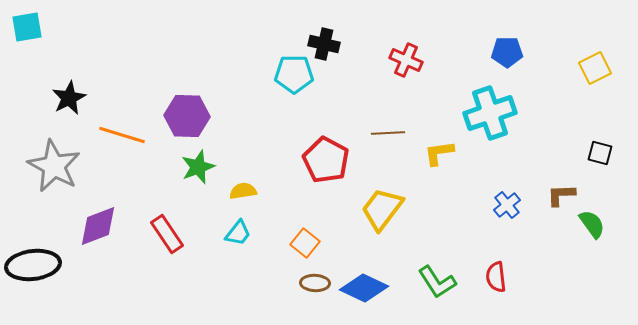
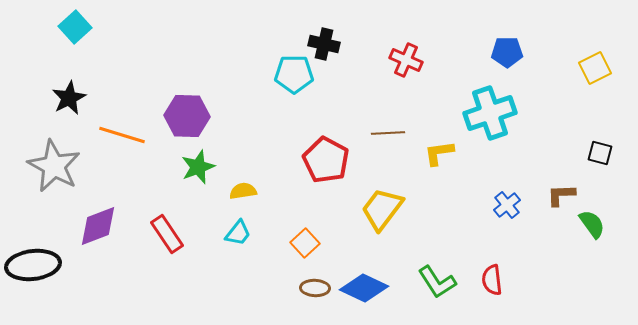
cyan square: moved 48 px right; rotated 32 degrees counterclockwise
orange square: rotated 8 degrees clockwise
red semicircle: moved 4 px left, 3 px down
brown ellipse: moved 5 px down
